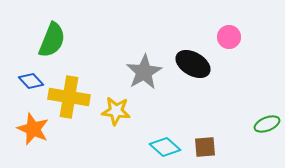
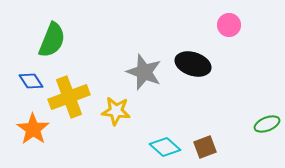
pink circle: moved 12 px up
black ellipse: rotated 12 degrees counterclockwise
gray star: rotated 21 degrees counterclockwise
blue diamond: rotated 10 degrees clockwise
yellow cross: rotated 30 degrees counterclockwise
orange star: rotated 12 degrees clockwise
brown square: rotated 15 degrees counterclockwise
